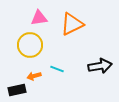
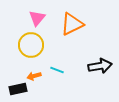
pink triangle: moved 2 px left; rotated 42 degrees counterclockwise
yellow circle: moved 1 px right
cyan line: moved 1 px down
black rectangle: moved 1 px right, 1 px up
